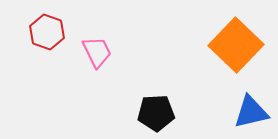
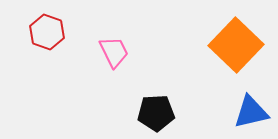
pink trapezoid: moved 17 px right
